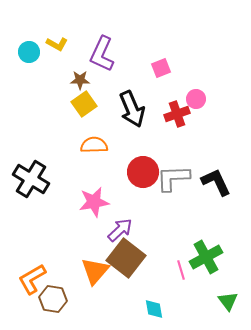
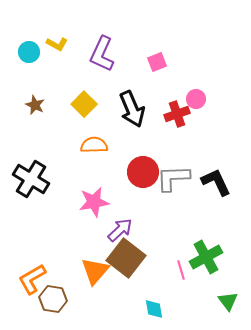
pink square: moved 4 px left, 6 px up
brown star: moved 45 px left, 25 px down; rotated 24 degrees clockwise
yellow square: rotated 10 degrees counterclockwise
